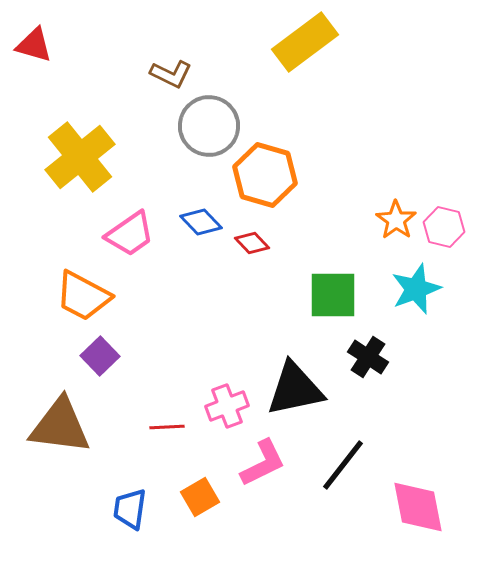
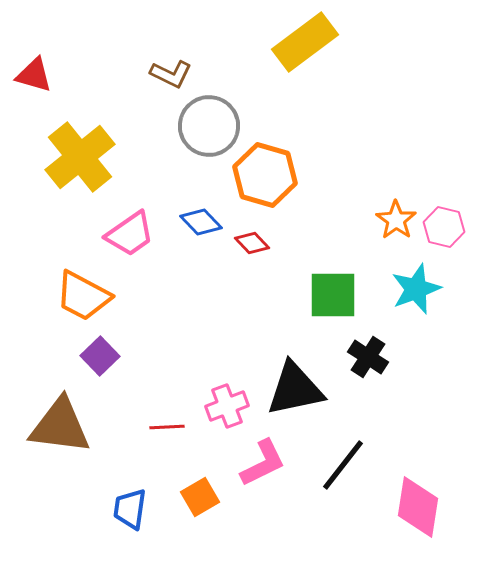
red triangle: moved 30 px down
pink diamond: rotated 20 degrees clockwise
